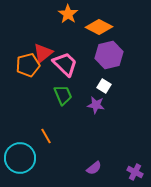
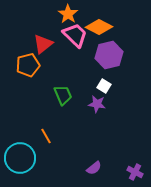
red triangle: moved 9 px up
pink trapezoid: moved 10 px right, 29 px up
purple star: moved 1 px right, 1 px up
